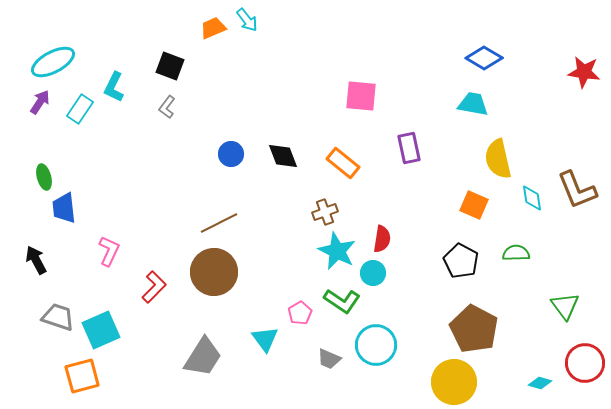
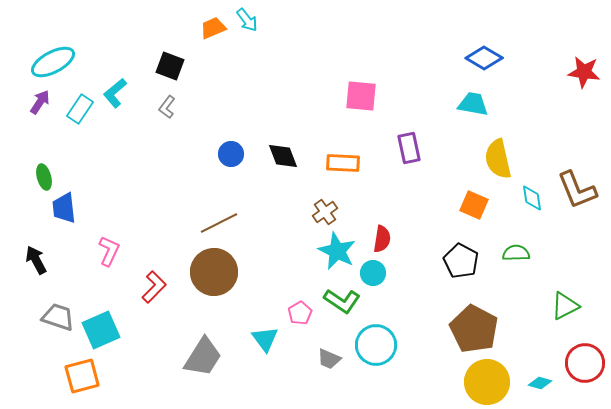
cyan L-shape at (114, 87): moved 1 px right, 6 px down; rotated 24 degrees clockwise
orange rectangle at (343, 163): rotated 36 degrees counterclockwise
brown cross at (325, 212): rotated 15 degrees counterclockwise
green triangle at (565, 306): rotated 40 degrees clockwise
yellow circle at (454, 382): moved 33 px right
